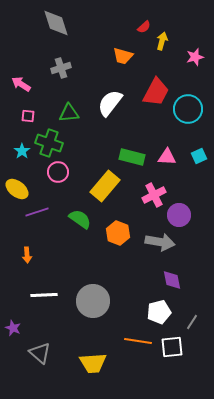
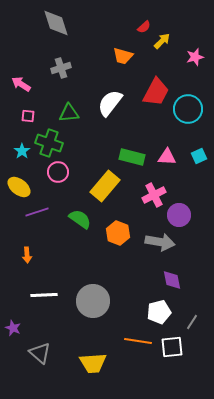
yellow arrow: rotated 30 degrees clockwise
yellow ellipse: moved 2 px right, 2 px up
